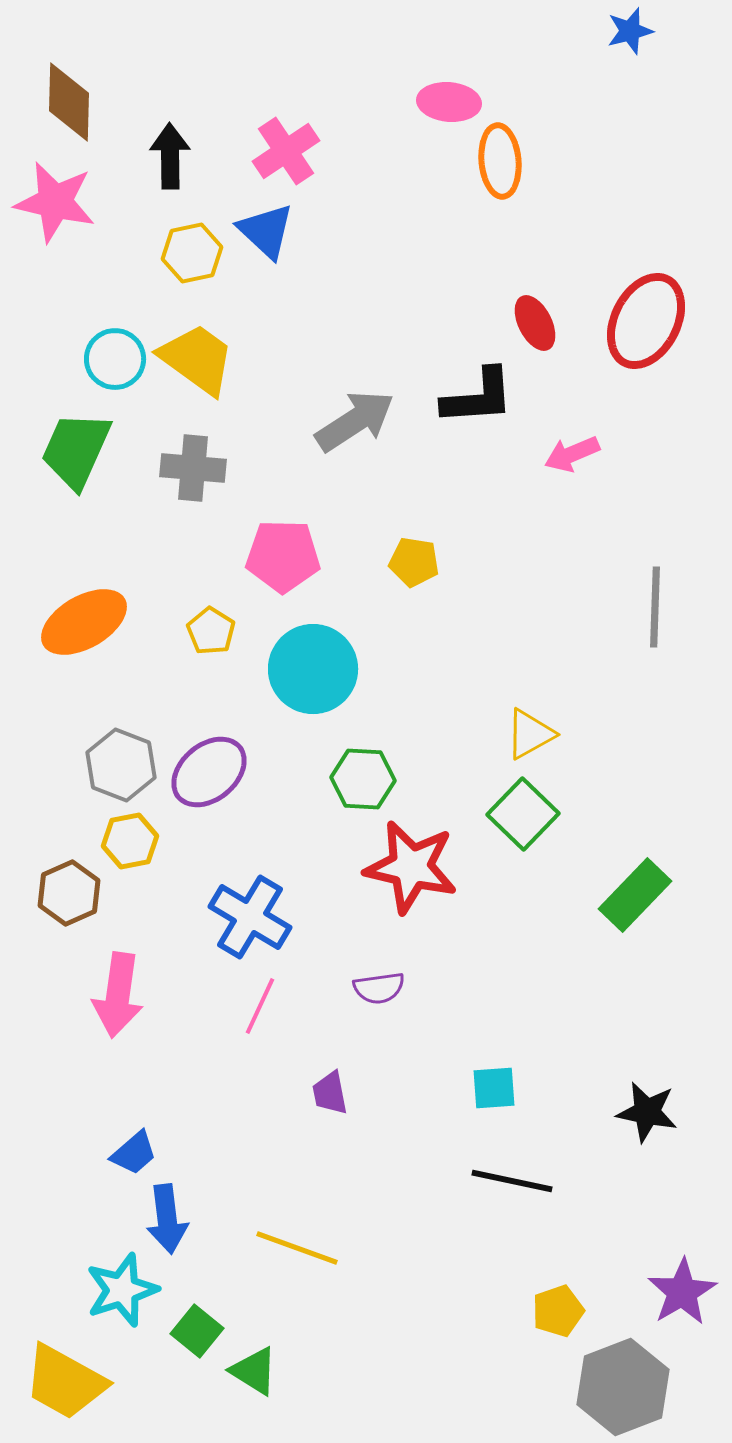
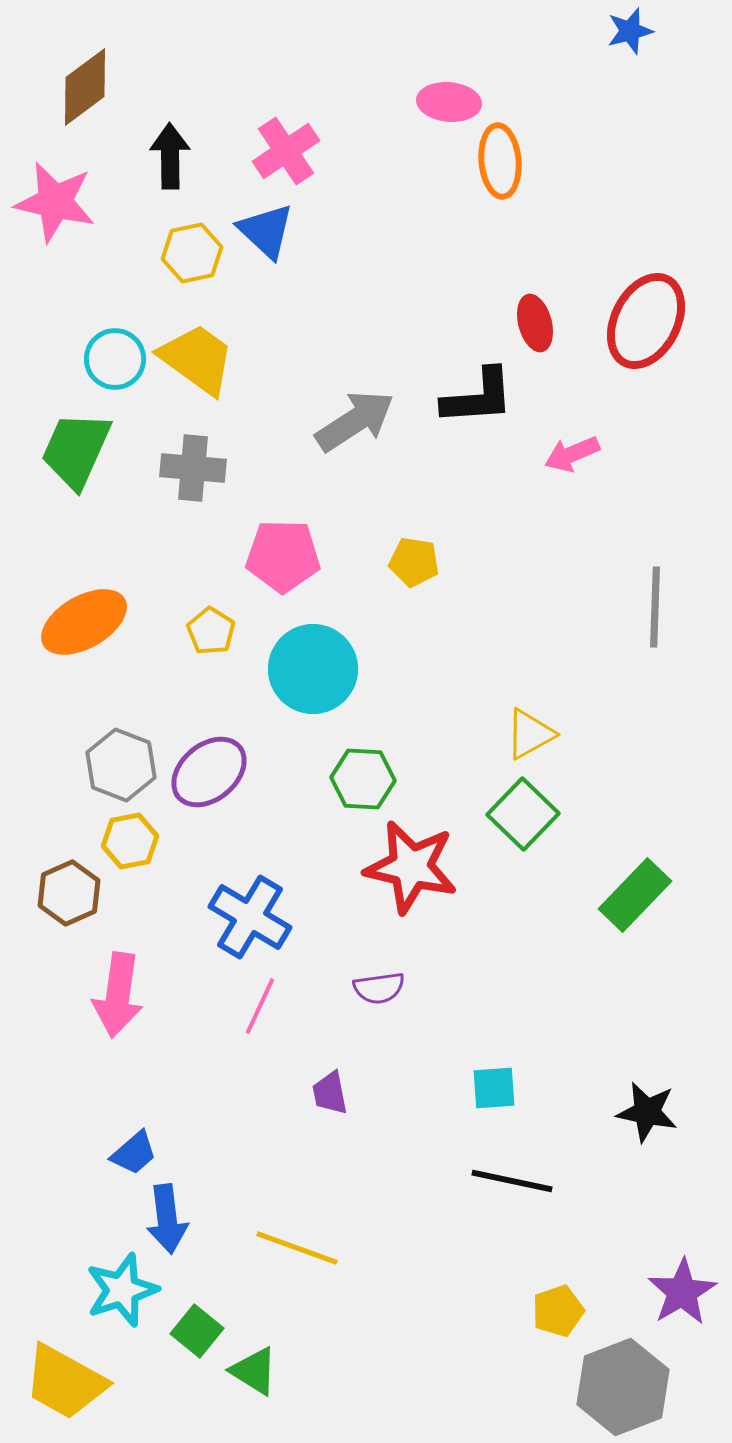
brown diamond at (69, 102): moved 16 px right, 15 px up; rotated 52 degrees clockwise
red ellipse at (535, 323): rotated 12 degrees clockwise
